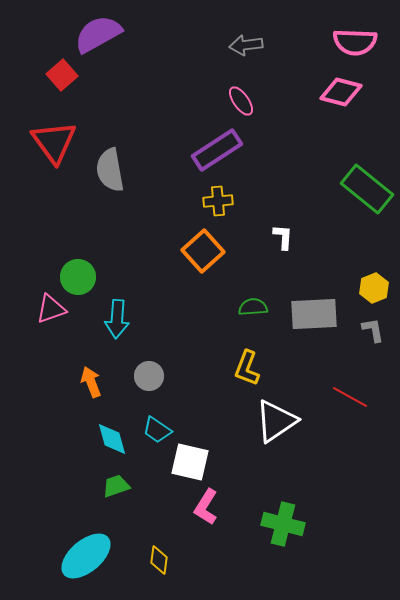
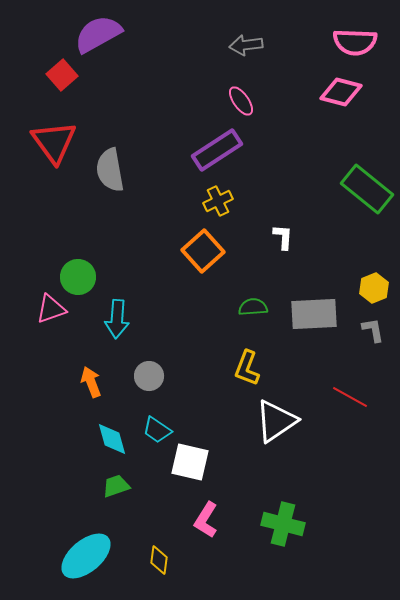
yellow cross: rotated 20 degrees counterclockwise
pink L-shape: moved 13 px down
